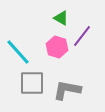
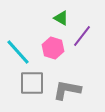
pink hexagon: moved 4 px left, 1 px down
